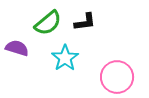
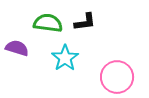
green semicircle: rotated 132 degrees counterclockwise
